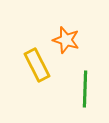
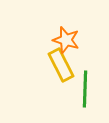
yellow rectangle: moved 24 px right
